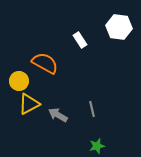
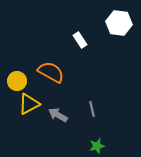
white hexagon: moved 4 px up
orange semicircle: moved 6 px right, 9 px down
yellow circle: moved 2 px left
